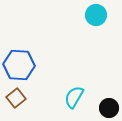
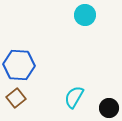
cyan circle: moved 11 px left
